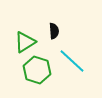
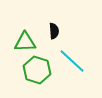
green triangle: rotated 30 degrees clockwise
